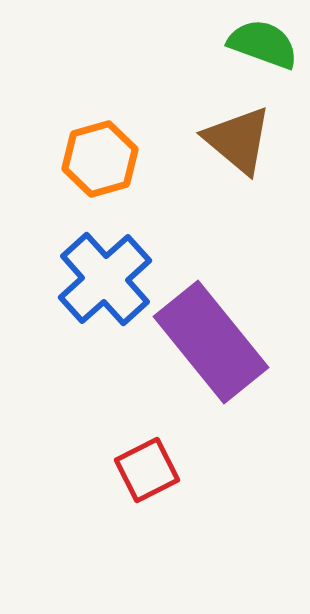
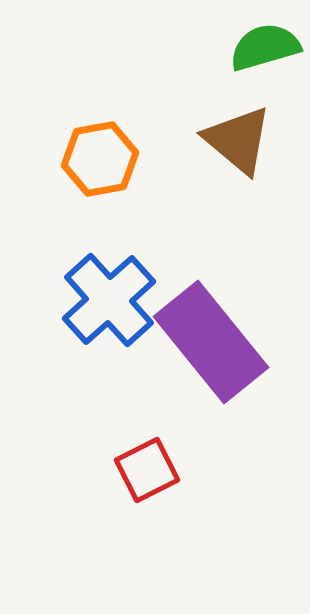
green semicircle: moved 2 px right, 3 px down; rotated 36 degrees counterclockwise
orange hexagon: rotated 6 degrees clockwise
blue cross: moved 4 px right, 21 px down
